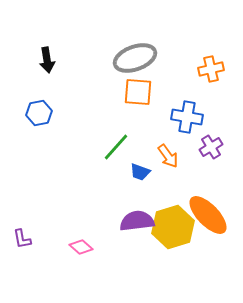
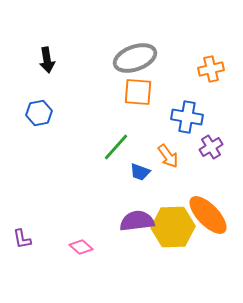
yellow hexagon: rotated 15 degrees clockwise
